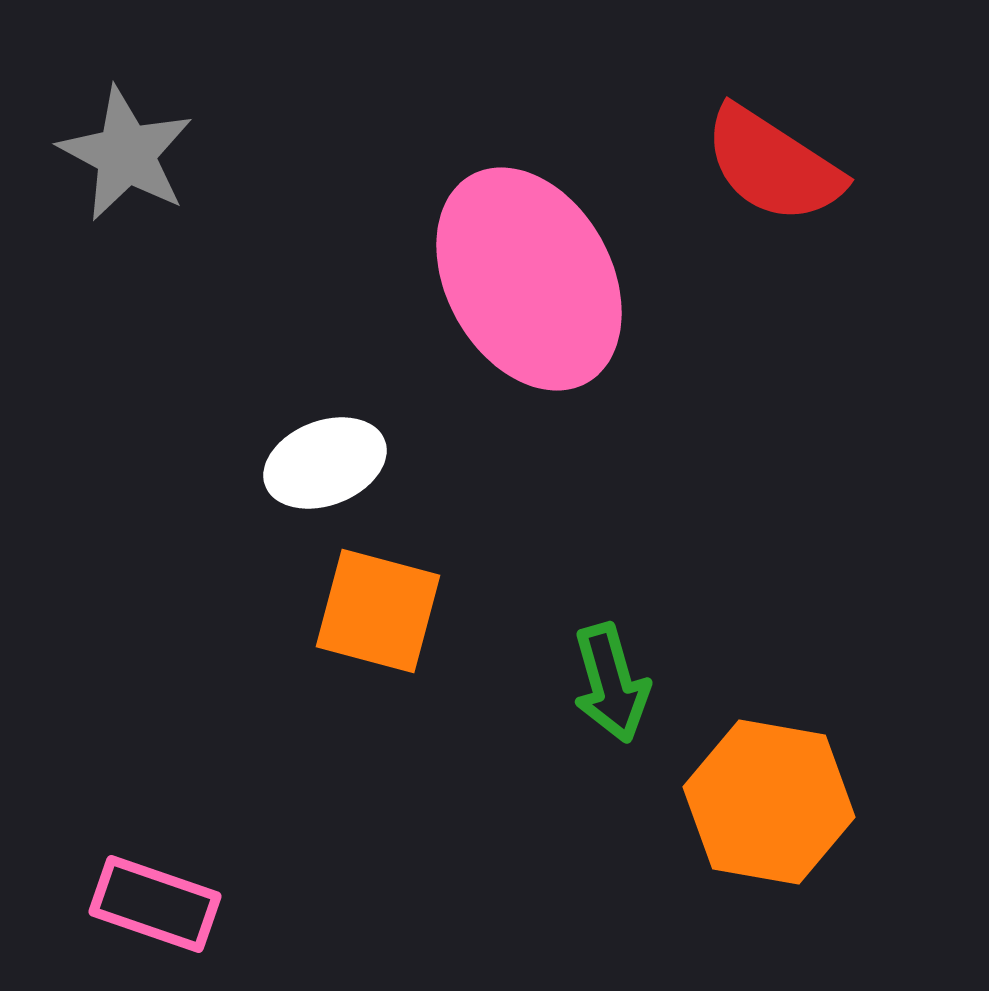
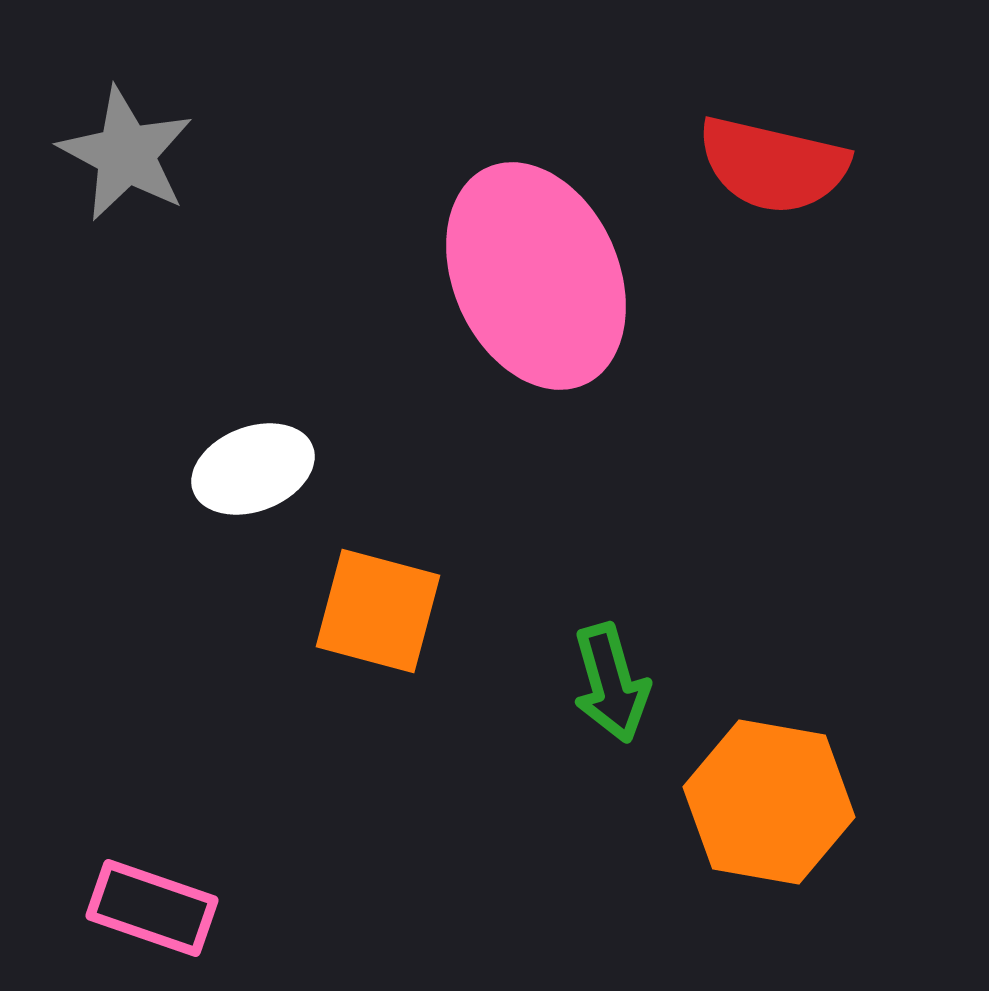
red semicircle: rotated 20 degrees counterclockwise
pink ellipse: moved 7 px right, 3 px up; rotated 5 degrees clockwise
white ellipse: moved 72 px left, 6 px down
pink rectangle: moved 3 px left, 4 px down
